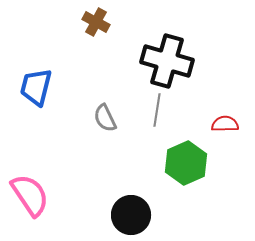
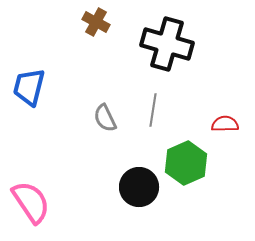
black cross: moved 17 px up
blue trapezoid: moved 7 px left
gray line: moved 4 px left
pink semicircle: moved 1 px right, 7 px down
black circle: moved 8 px right, 28 px up
